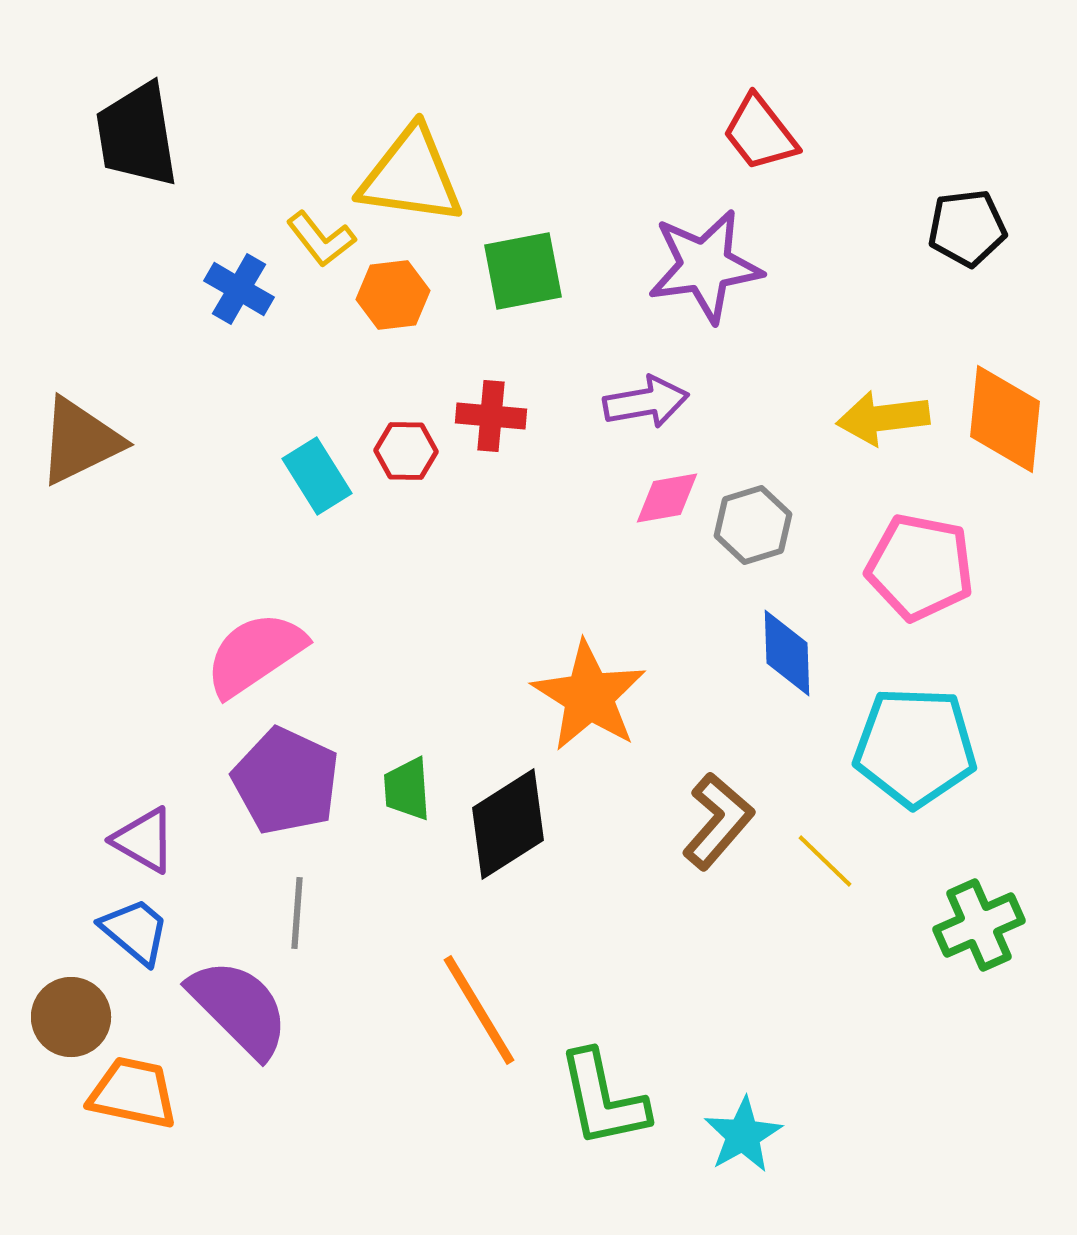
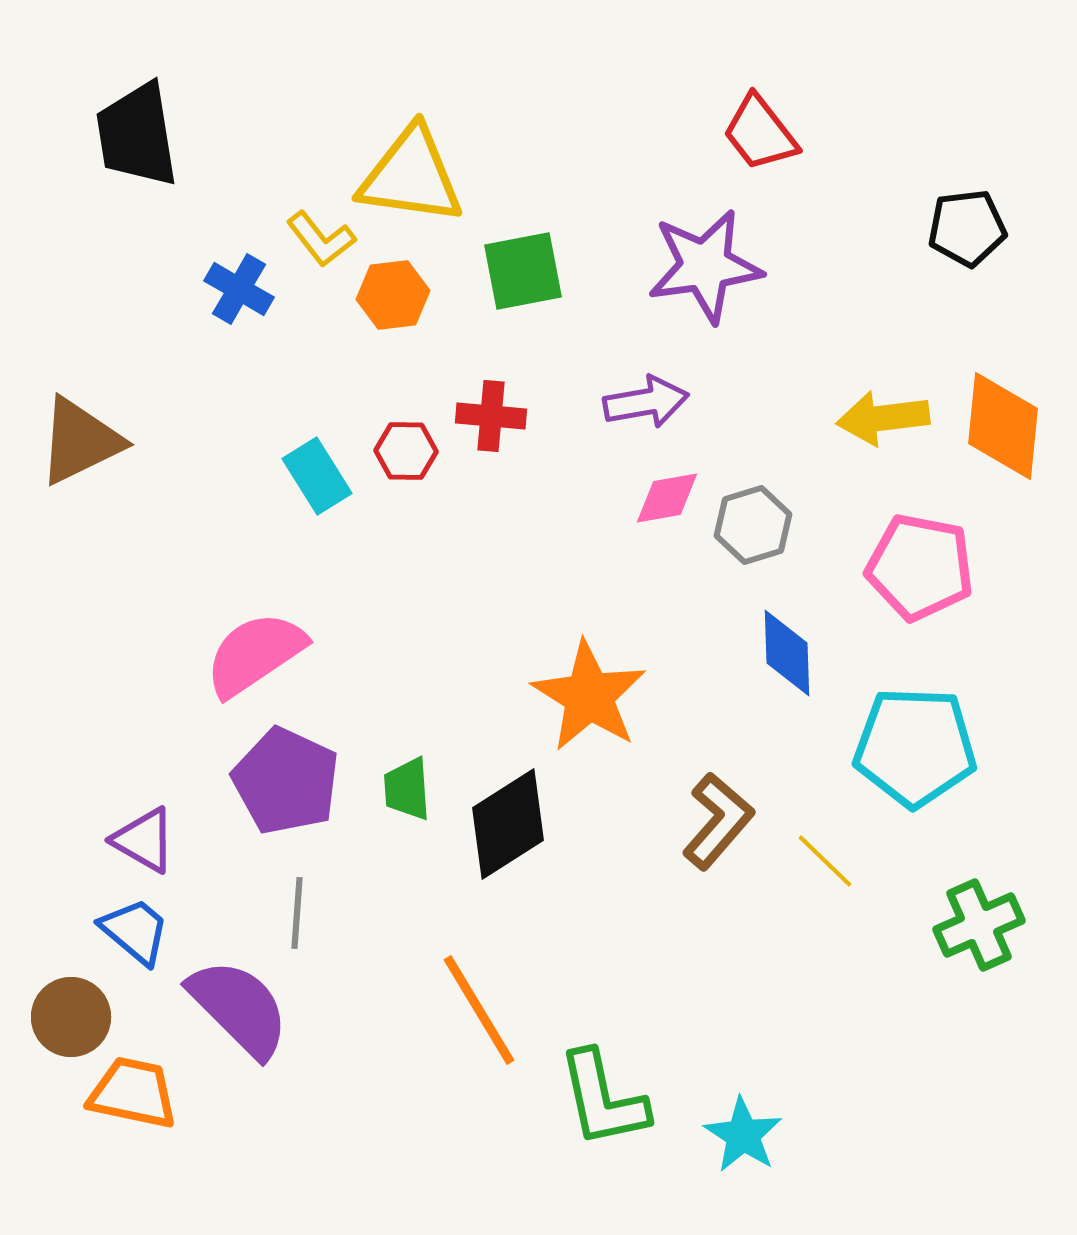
orange diamond: moved 2 px left, 7 px down
cyan star: rotated 10 degrees counterclockwise
